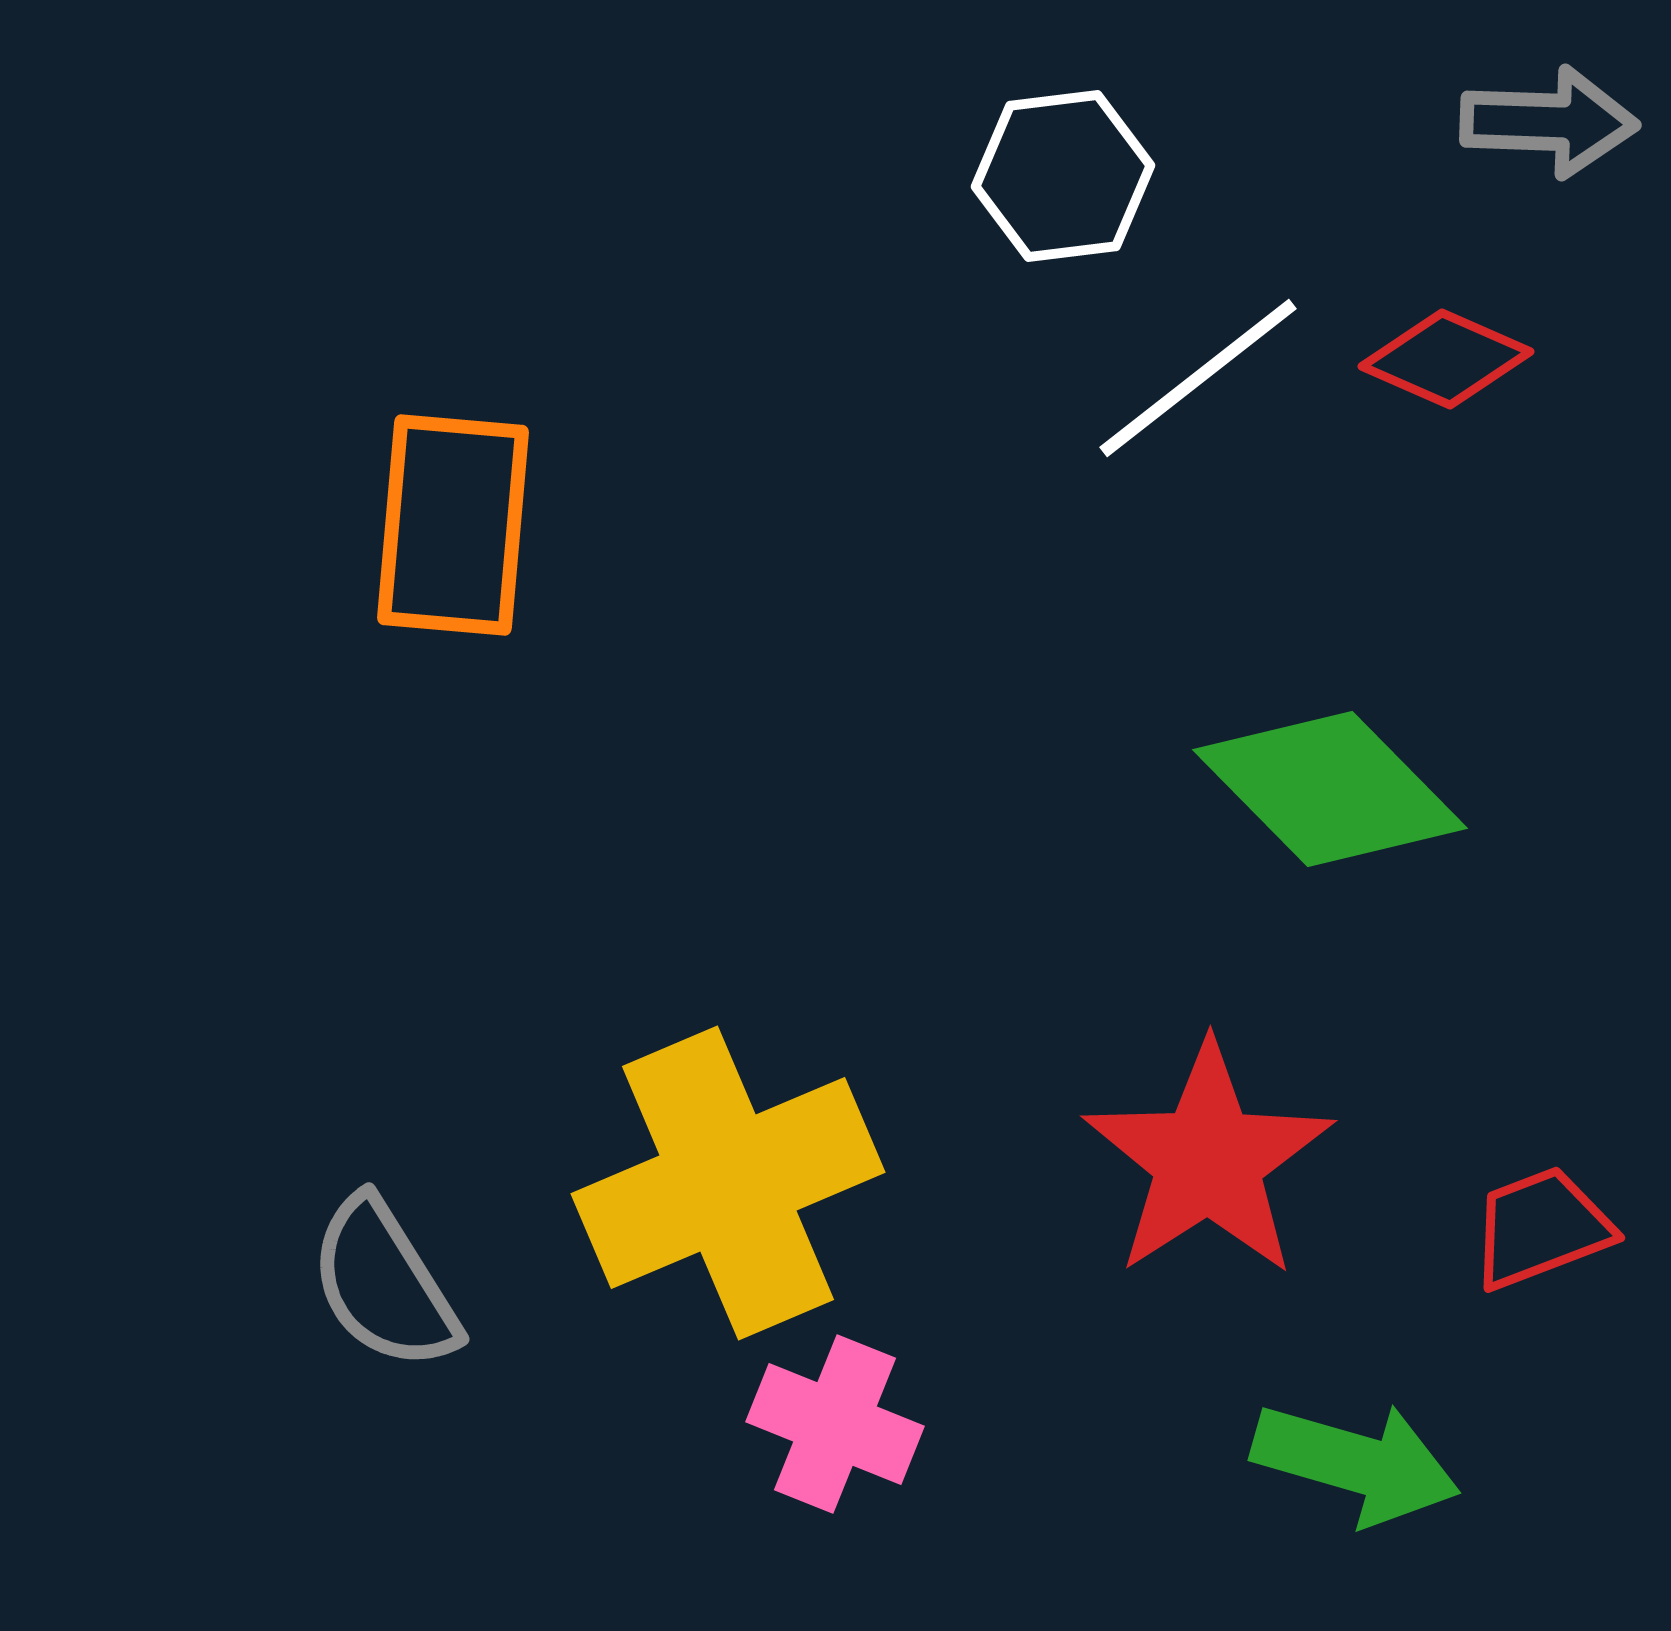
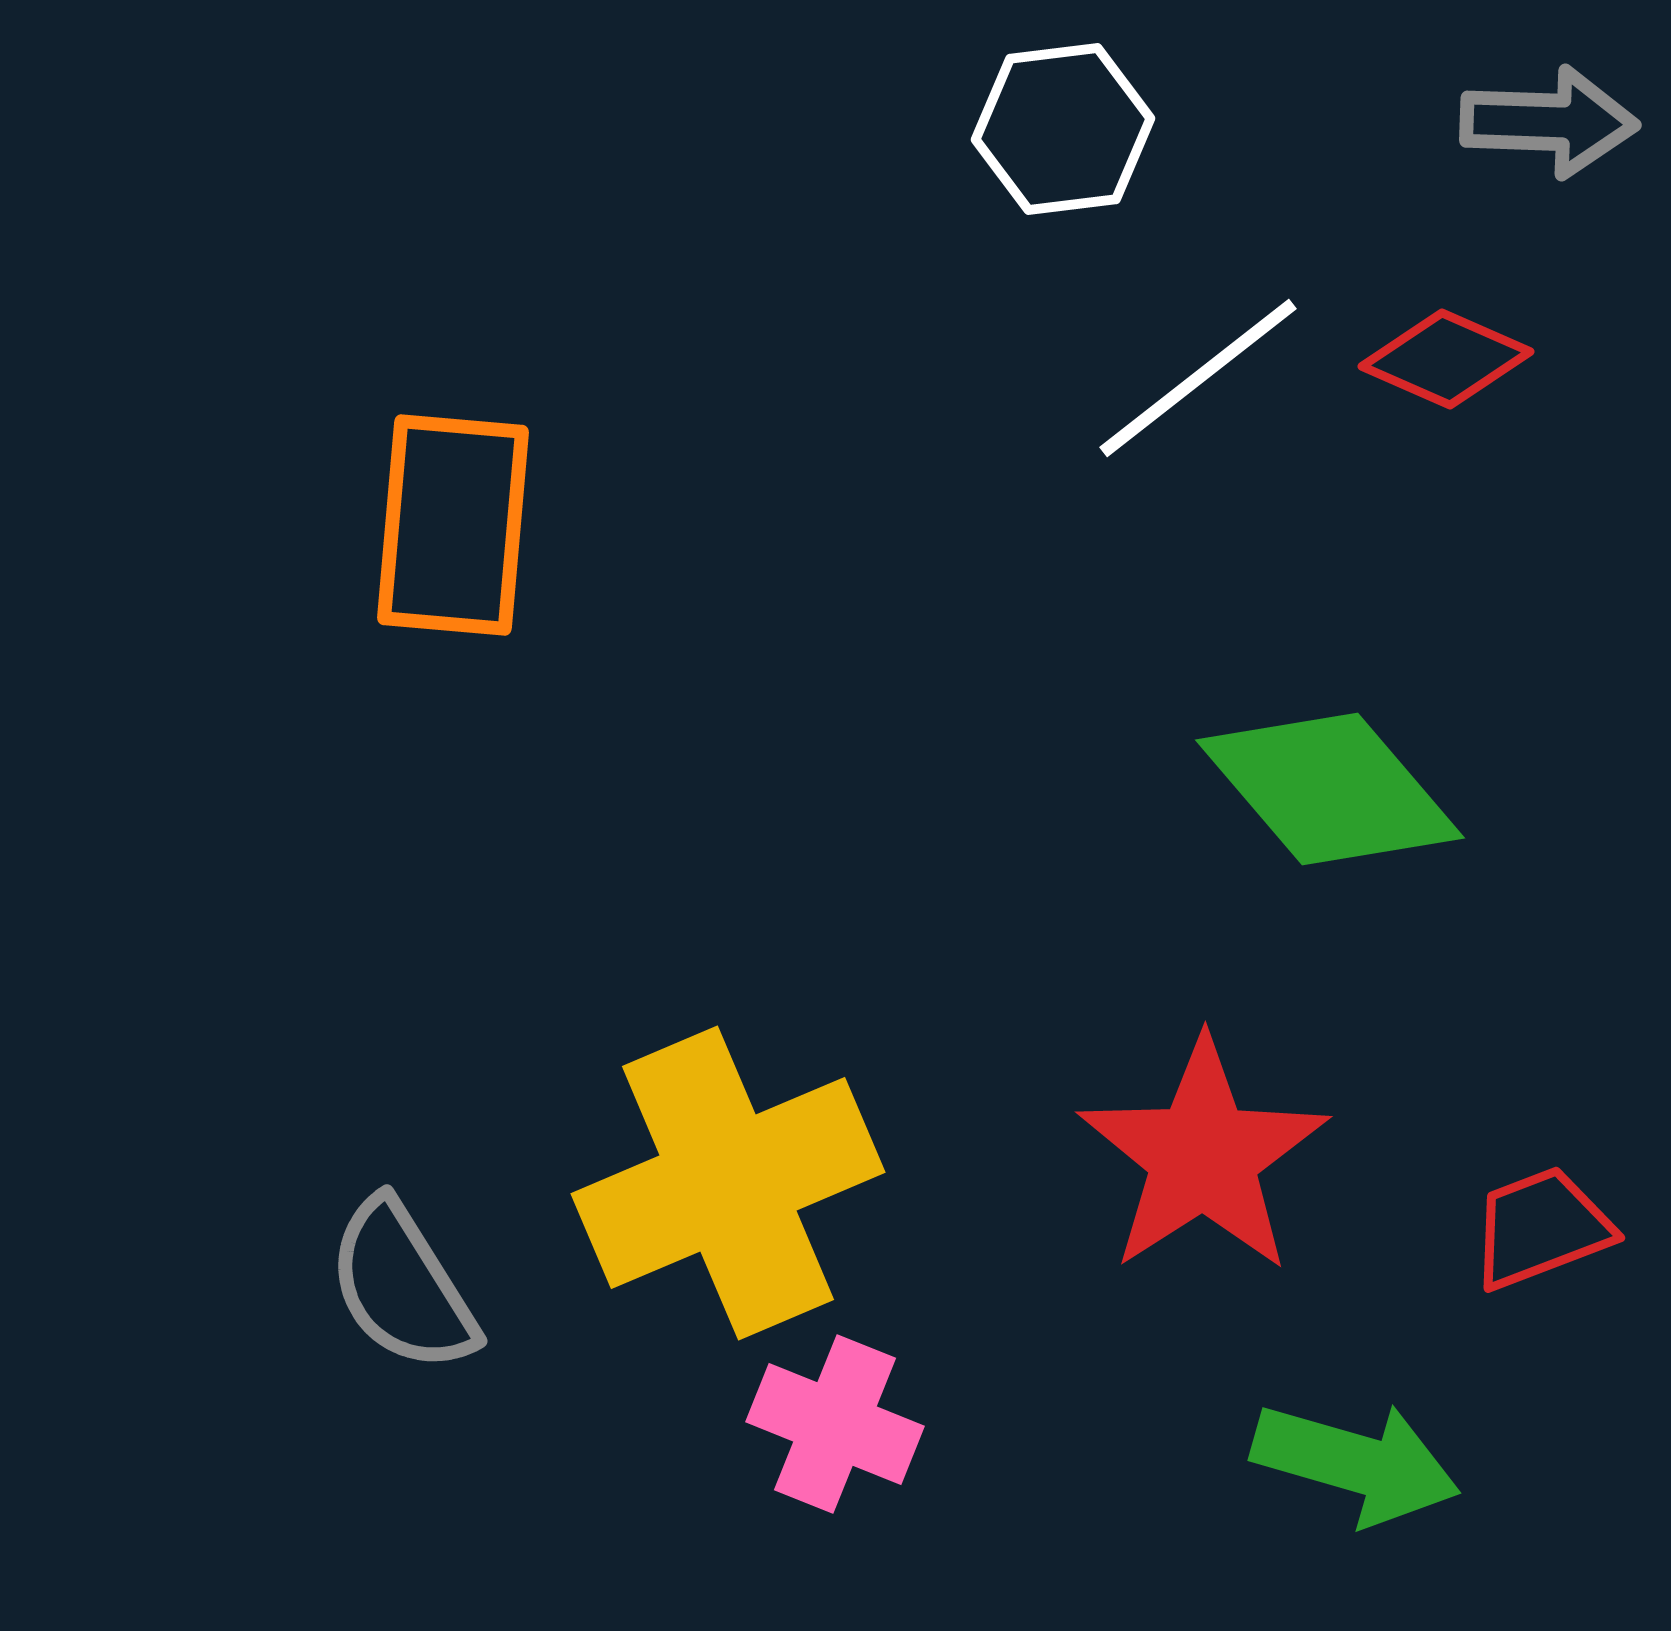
white hexagon: moved 47 px up
green diamond: rotated 4 degrees clockwise
red star: moved 5 px left, 4 px up
gray semicircle: moved 18 px right, 2 px down
